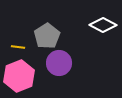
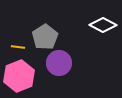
gray pentagon: moved 2 px left, 1 px down
